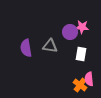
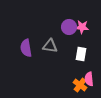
purple circle: moved 1 px left, 5 px up
